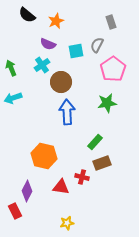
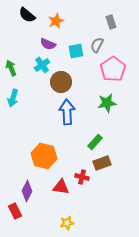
cyan arrow: rotated 54 degrees counterclockwise
